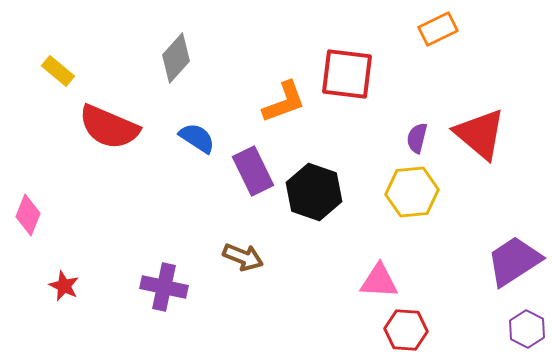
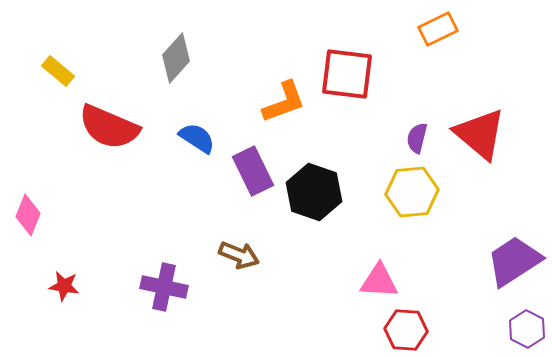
brown arrow: moved 4 px left, 2 px up
red star: rotated 16 degrees counterclockwise
